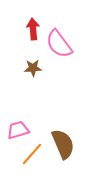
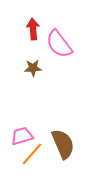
pink trapezoid: moved 4 px right, 6 px down
